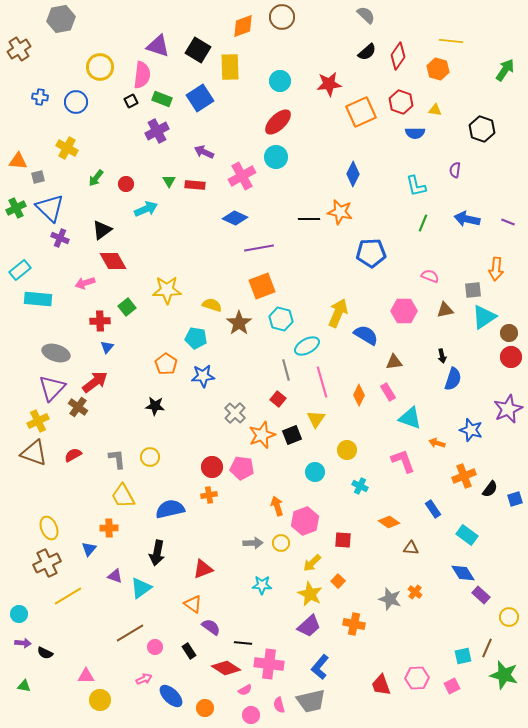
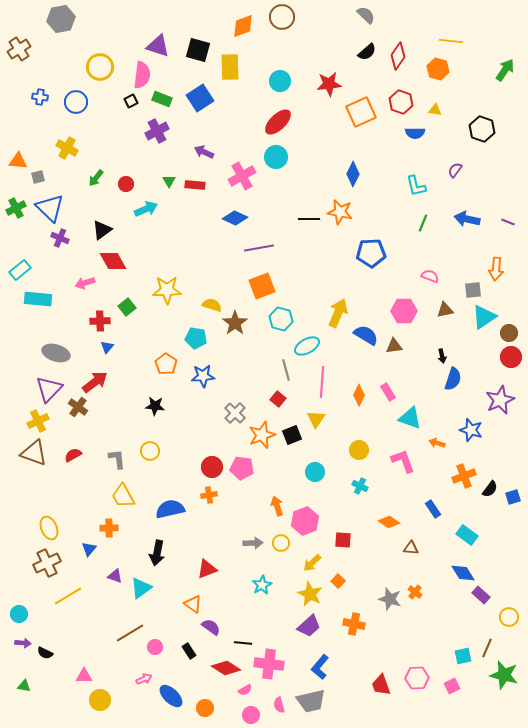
black square at (198, 50): rotated 15 degrees counterclockwise
purple semicircle at (455, 170): rotated 28 degrees clockwise
brown star at (239, 323): moved 4 px left
brown triangle at (394, 362): moved 16 px up
pink line at (322, 382): rotated 20 degrees clockwise
purple triangle at (52, 388): moved 3 px left, 1 px down
purple star at (508, 409): moved 8 px left, 9 px up
yellow circle at (347, 450): moved 12 px right
yellow circle at (150, 457): moved 6 px up
blue square at (515, 499): moved 2 px left, 2 px up
red triangle at (203, 569): moved 4 px right
cyan star at (262, 585): rotated 30 degrees counterclockwise
pink triangle at (86, 676): moved 2 px left
